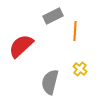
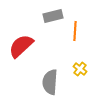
gray rectangle: rotated 12 degrees clockwise
gray semicircle: rotated 10 degrees counterclockwise
